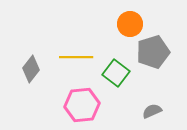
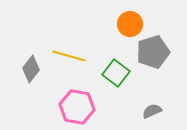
yellow line: moved 7 px left, 1 px up; rotated 16 degrees clockwise
pink hexagon: moved 5 px left, 2 px down; rotated 16 degrees clockwise
